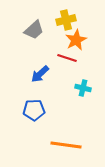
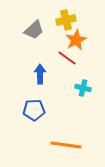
red line: rotated 18 degrees clockwise
blue arrow: rotated 132 degrees clockwise
